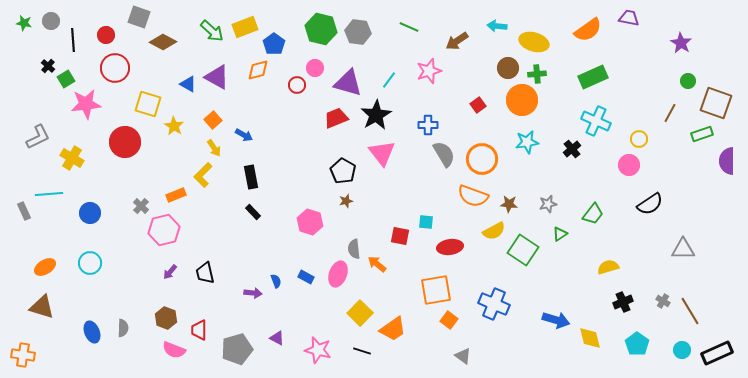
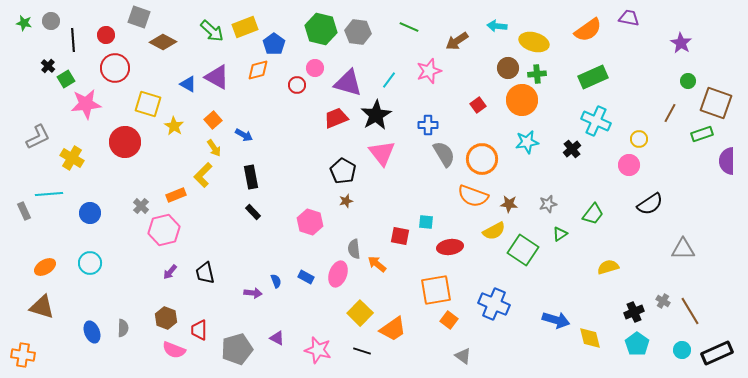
black cross at (623, 302): moved 11 px right, 10 px down
